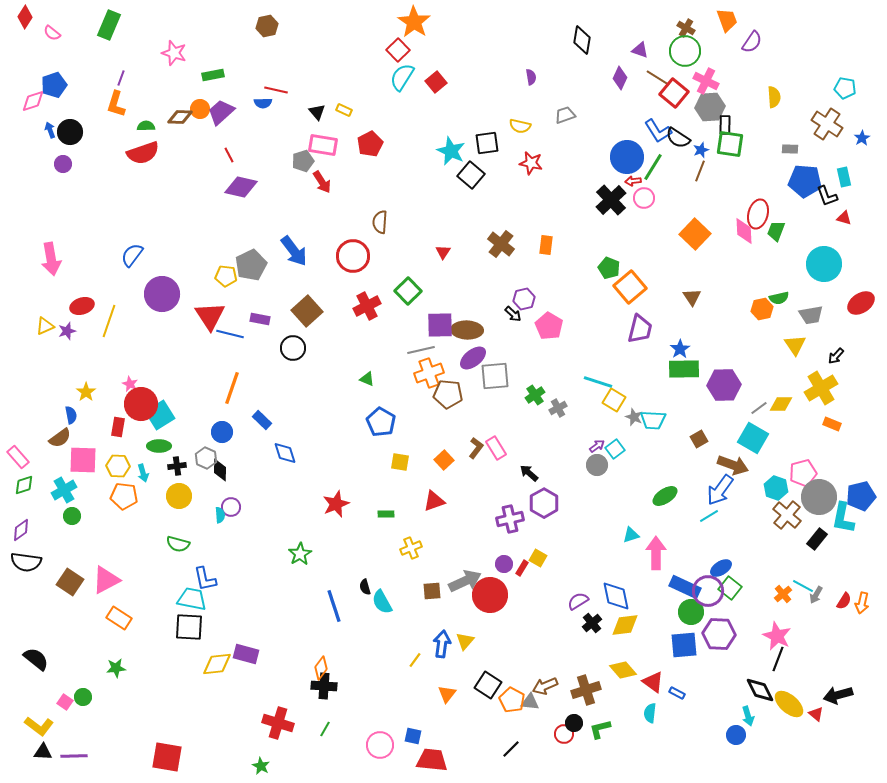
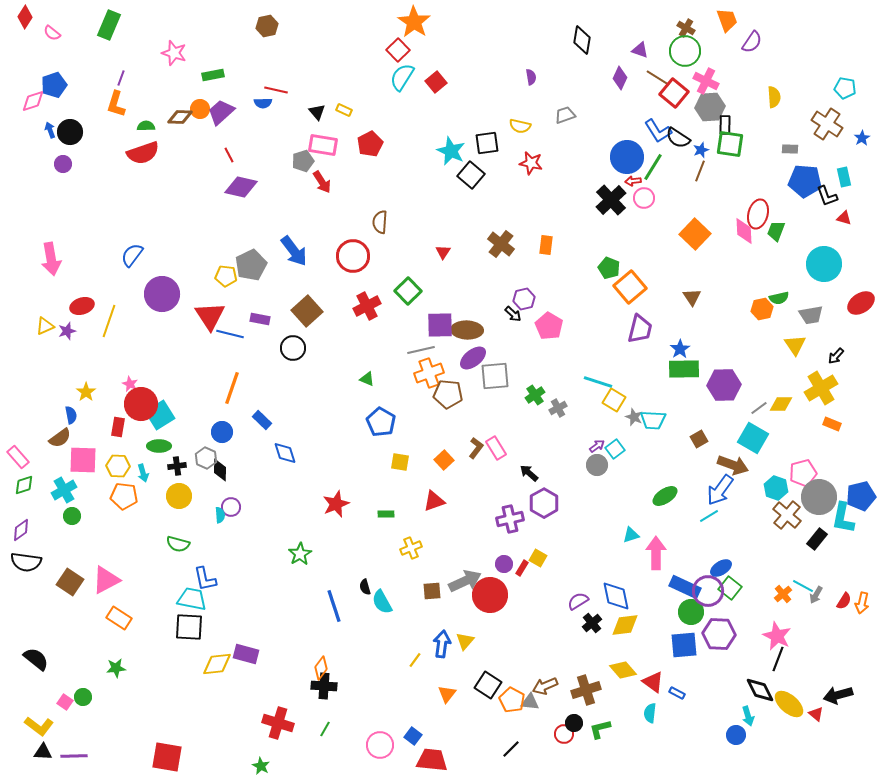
blue square at (413, 736): rotated 24 degrees clockwise
